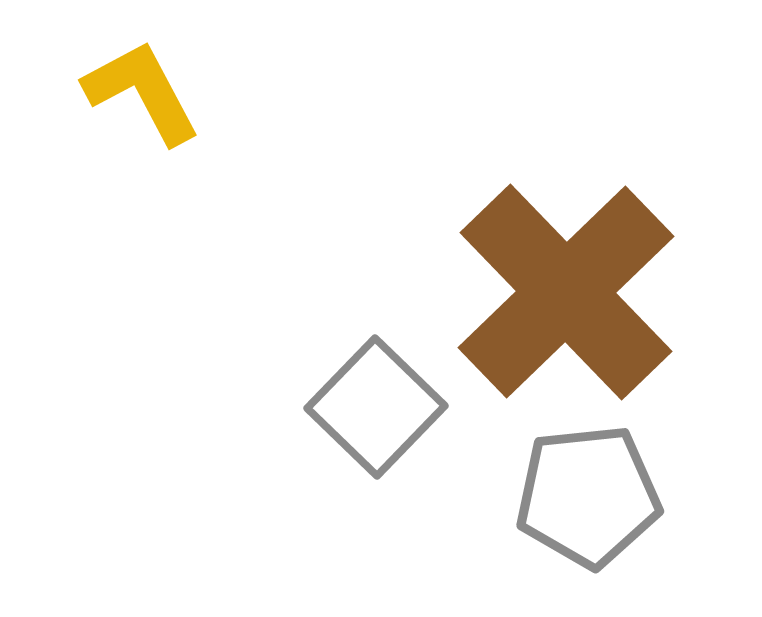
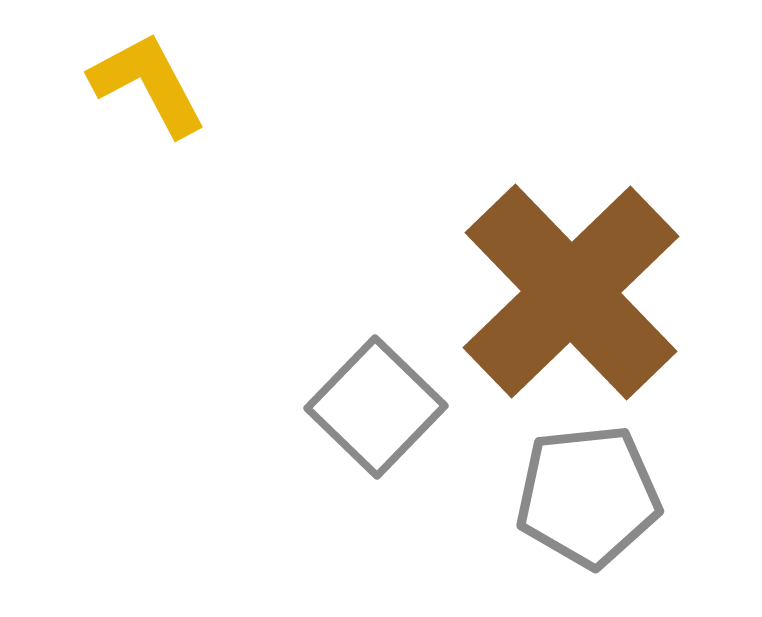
yellow L-shape: moved 6 px right, 8 px up
brown cross: moved 5 px right
